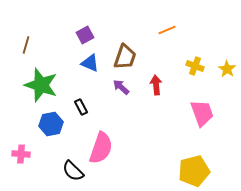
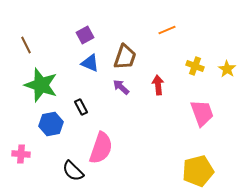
brown line: rotated 42 degrees counterclockwise
red arrow: moved 2 px right
yellow pentagon: moved 4 px right
